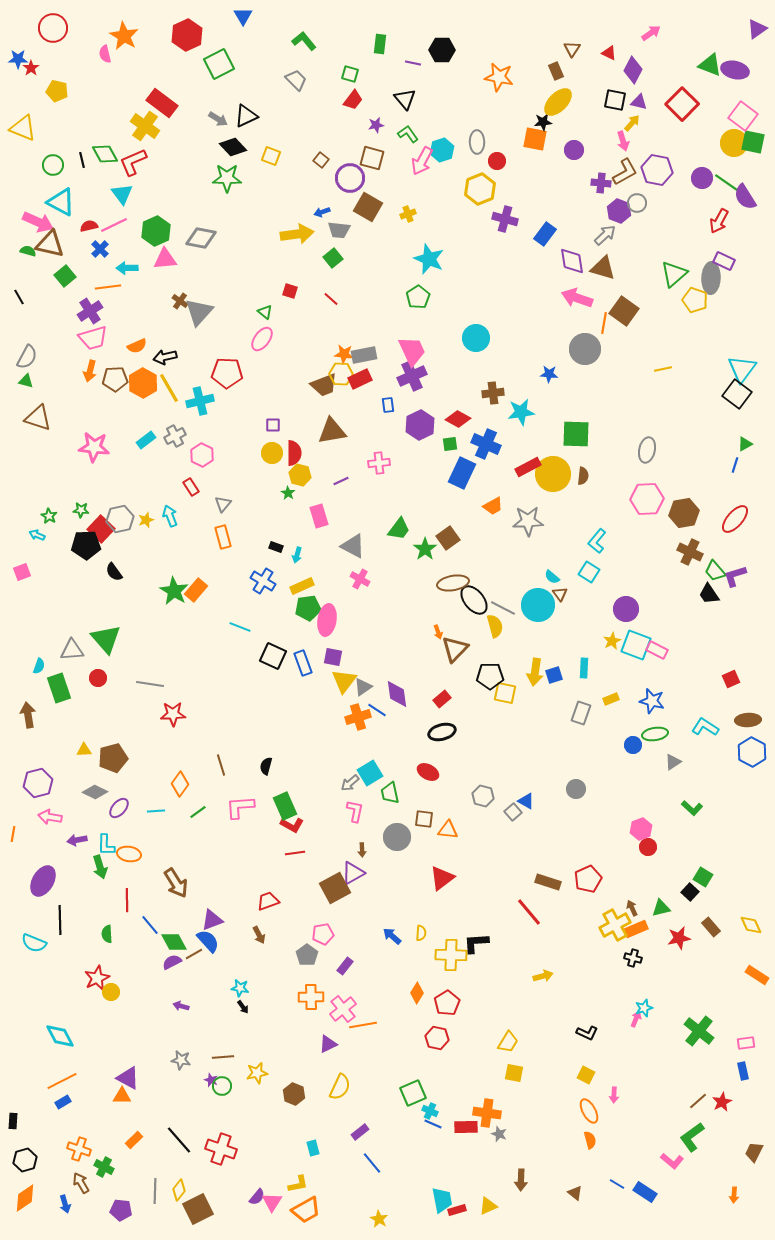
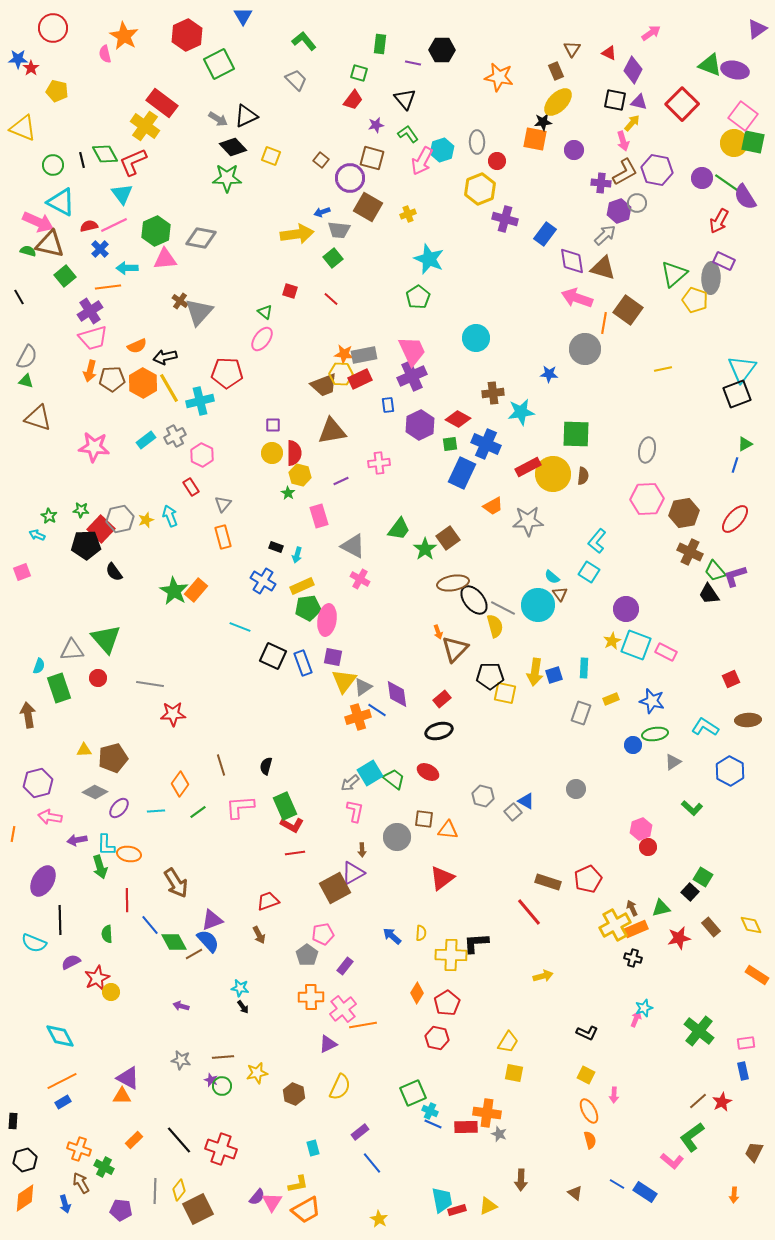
green square at (350, 74): moved 9 px right, 1 px up
purple hexagon at (619, 211): rotated 20 degrees clockwise
brown square at (624, 311): moved 4 px right, 1 px up
brown pentagon at (115, 379): moved 3 px left
black square at (737, 394): rotated 32 degrees clockwise
pink rectangle at (657, 650): moved 9 px right, 2 px down
black ellipse at (442, 732): moved 3 px left, 1 px up
blue hexagon at (752, 752): moved 22 px left, 19 px down
green trapezoid at (390, 793): moved 4 px right, 14 px up; rotated 140 degrees clockwise
purple semicircle at (172, 962): moved 101 px left
